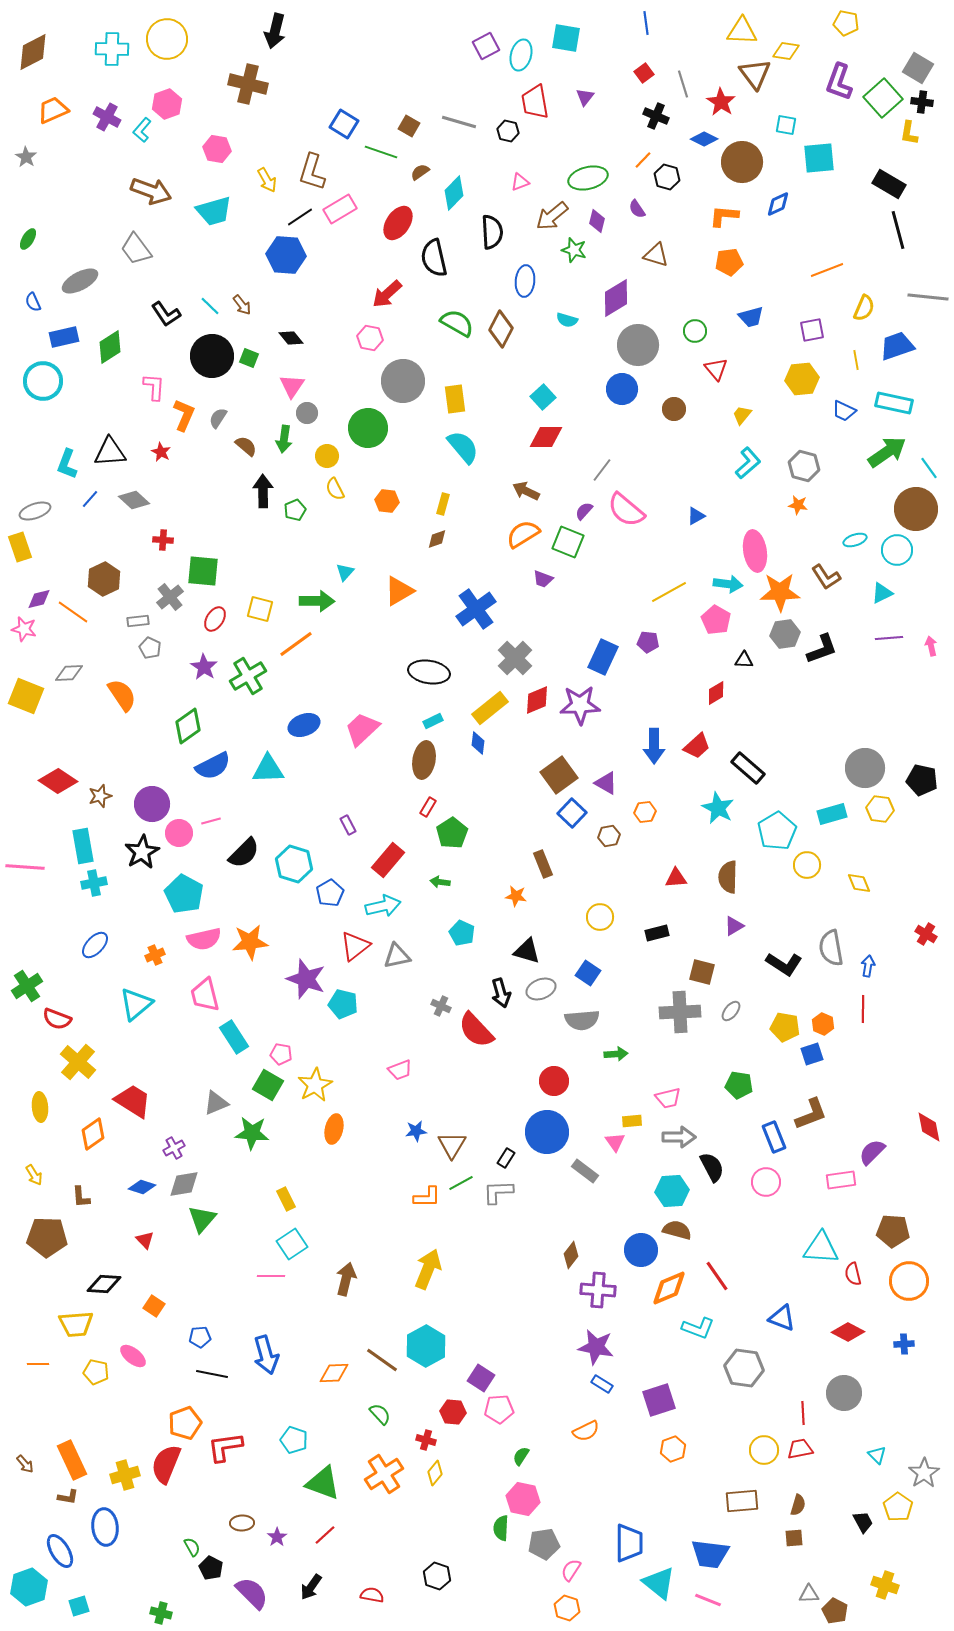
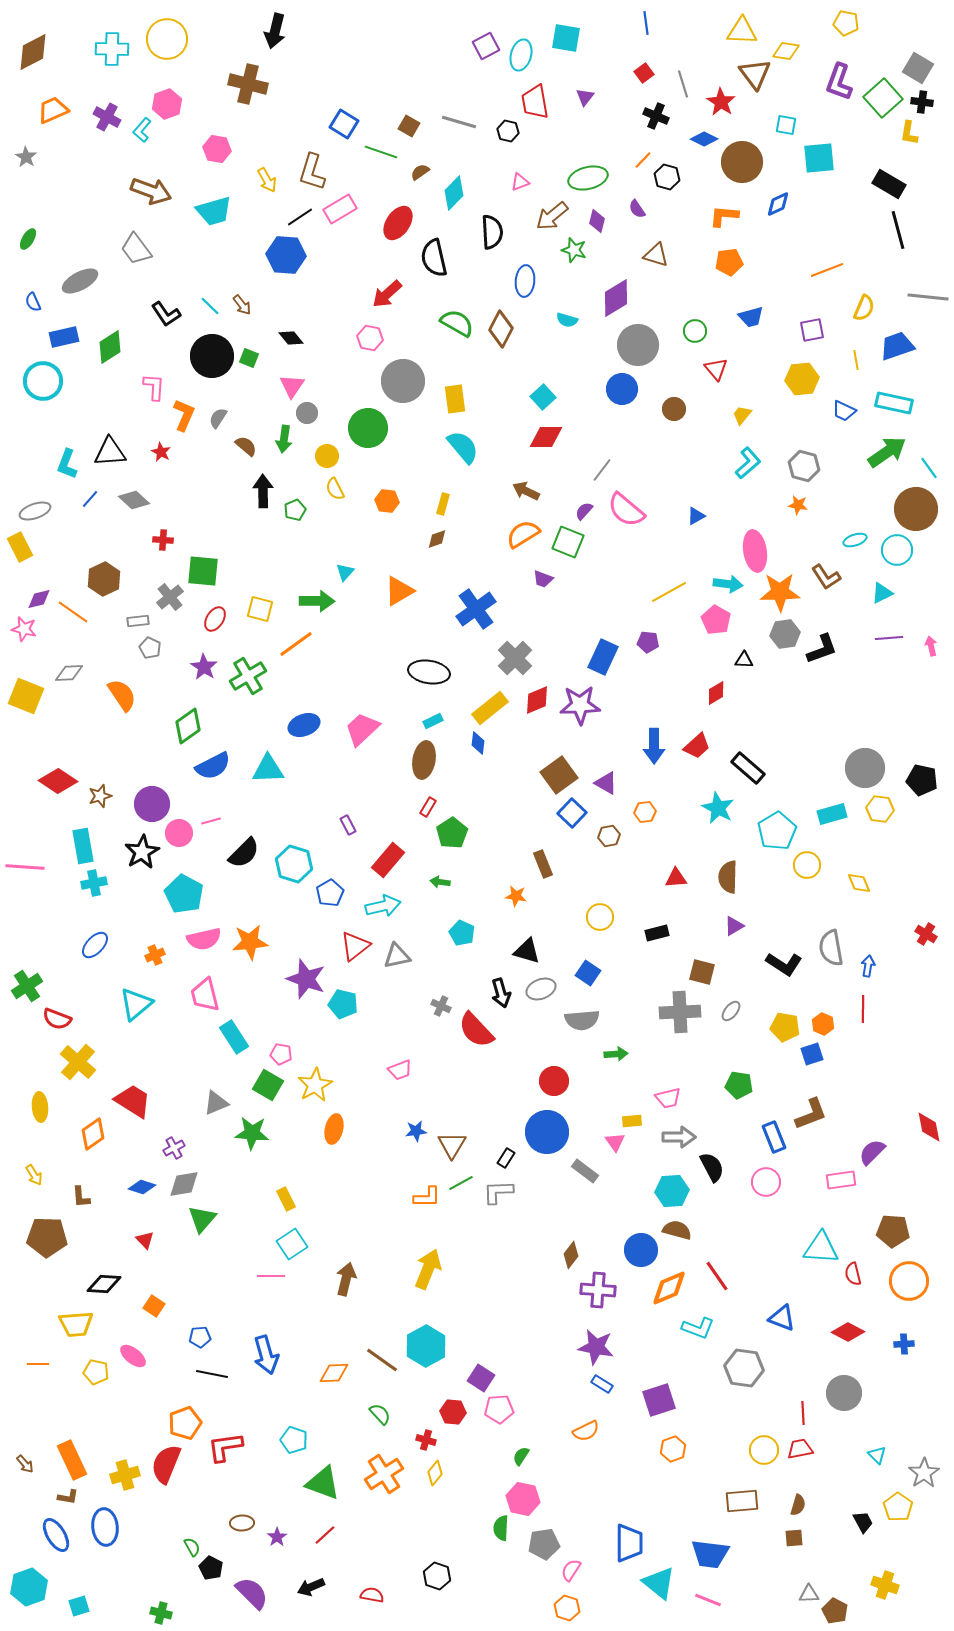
yellow rectangle at (20, 547): rotated 8 degrees counterclockwise
blue ellipse at (60, 1551): moved 4 px left, 16 px up
black arrow at (311, 1587): rotated 32 degrees clockwise
